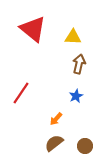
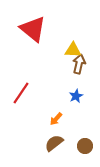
yellow triangle: moved 13 px down
